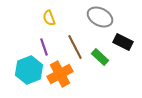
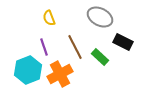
cyan hexagon: moved 1 px left
